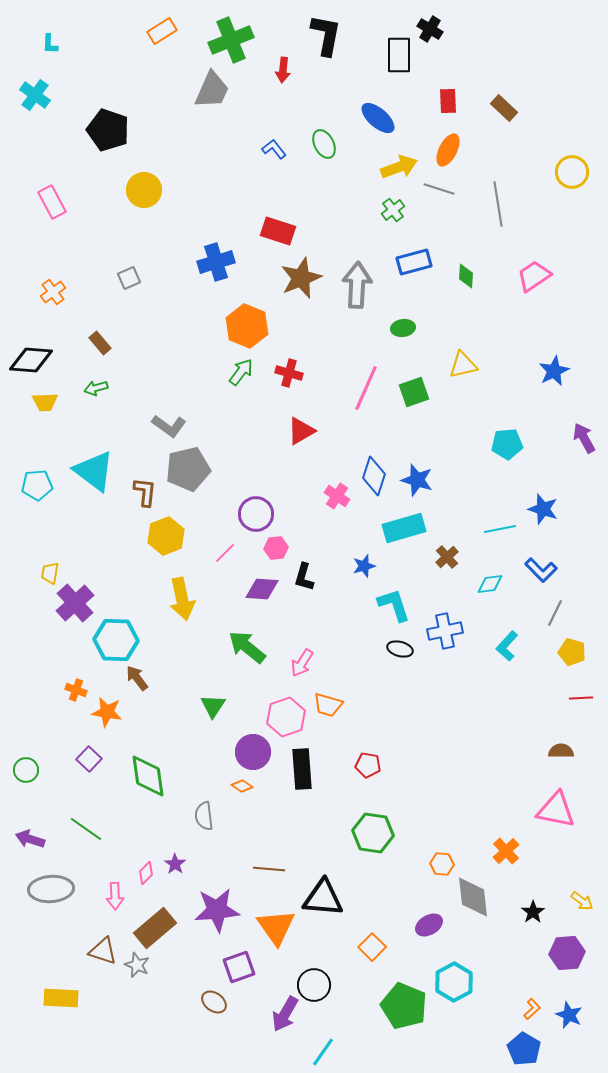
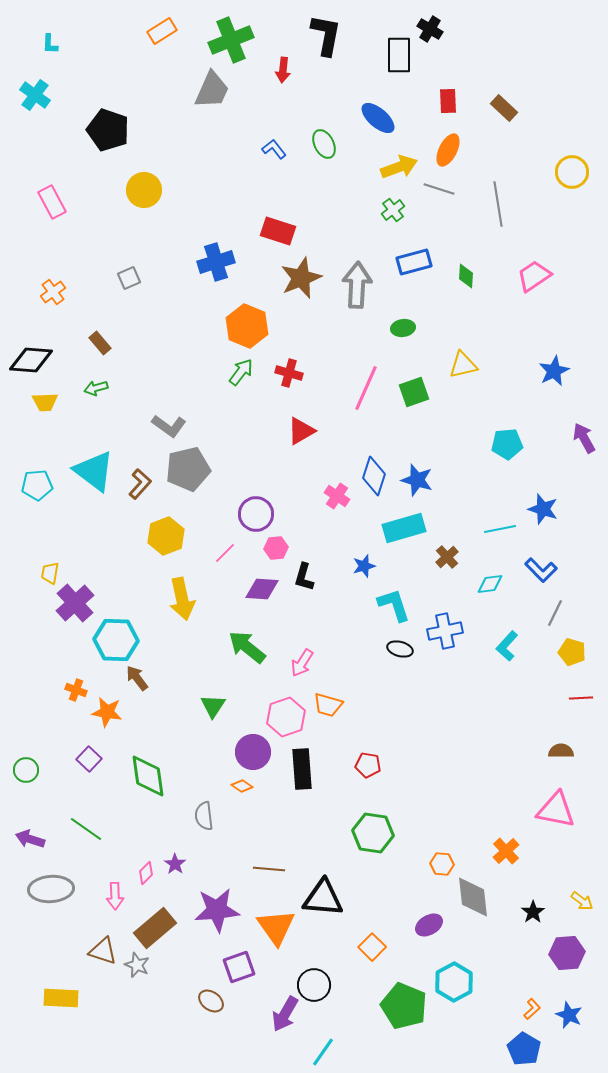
brown L-shape at (145, 492): moved 5 px left, 8 px up; rotated 36 degrees clockwise
brown ellipse at (214, 1002): moved 3 px left, 1 px up
